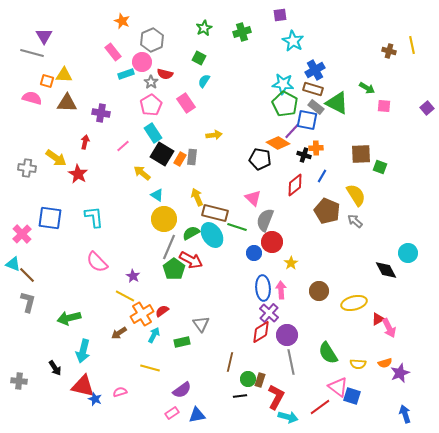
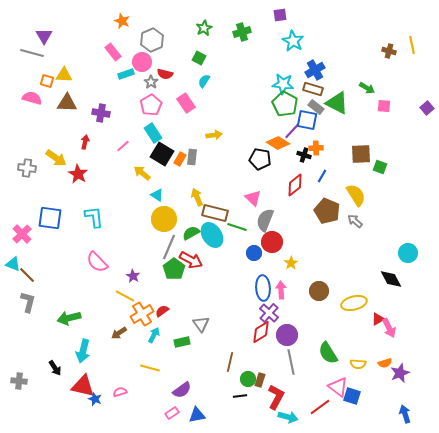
black diamond at (386, 270): moved 5 px right, 9 px down
